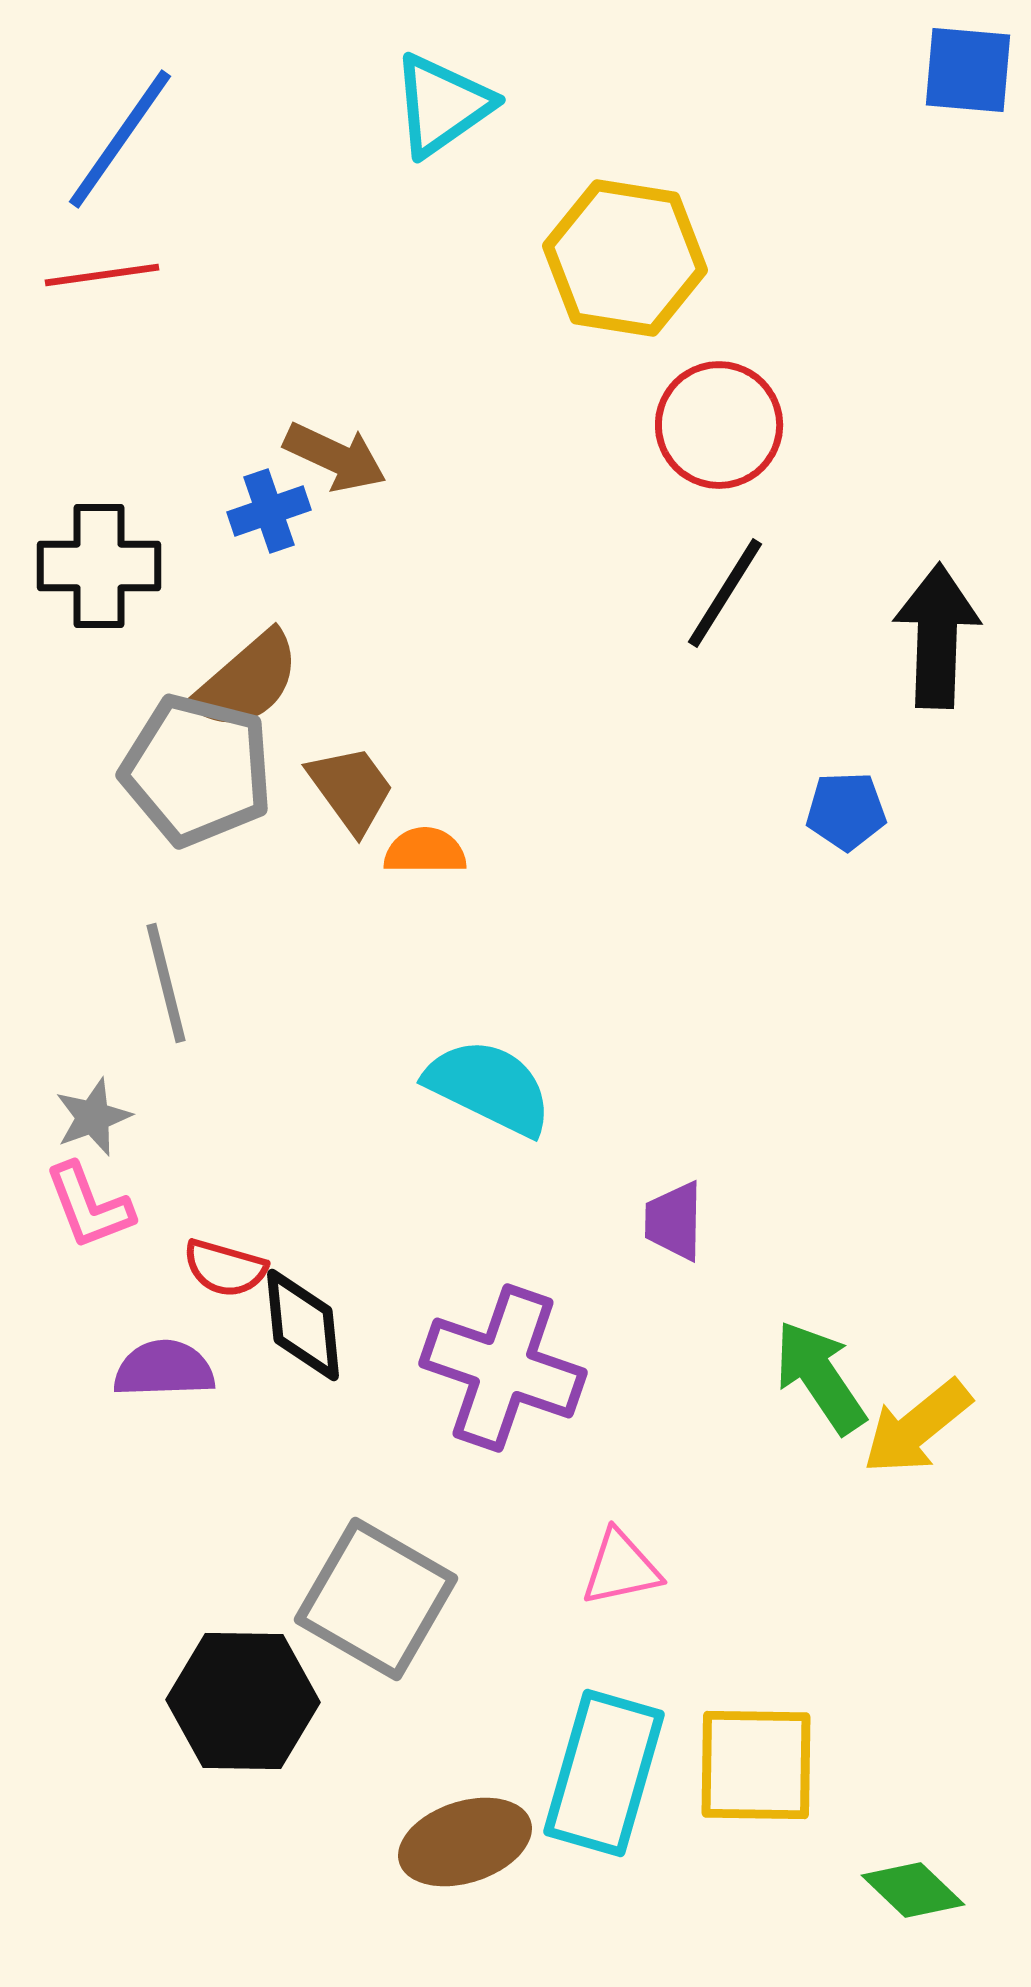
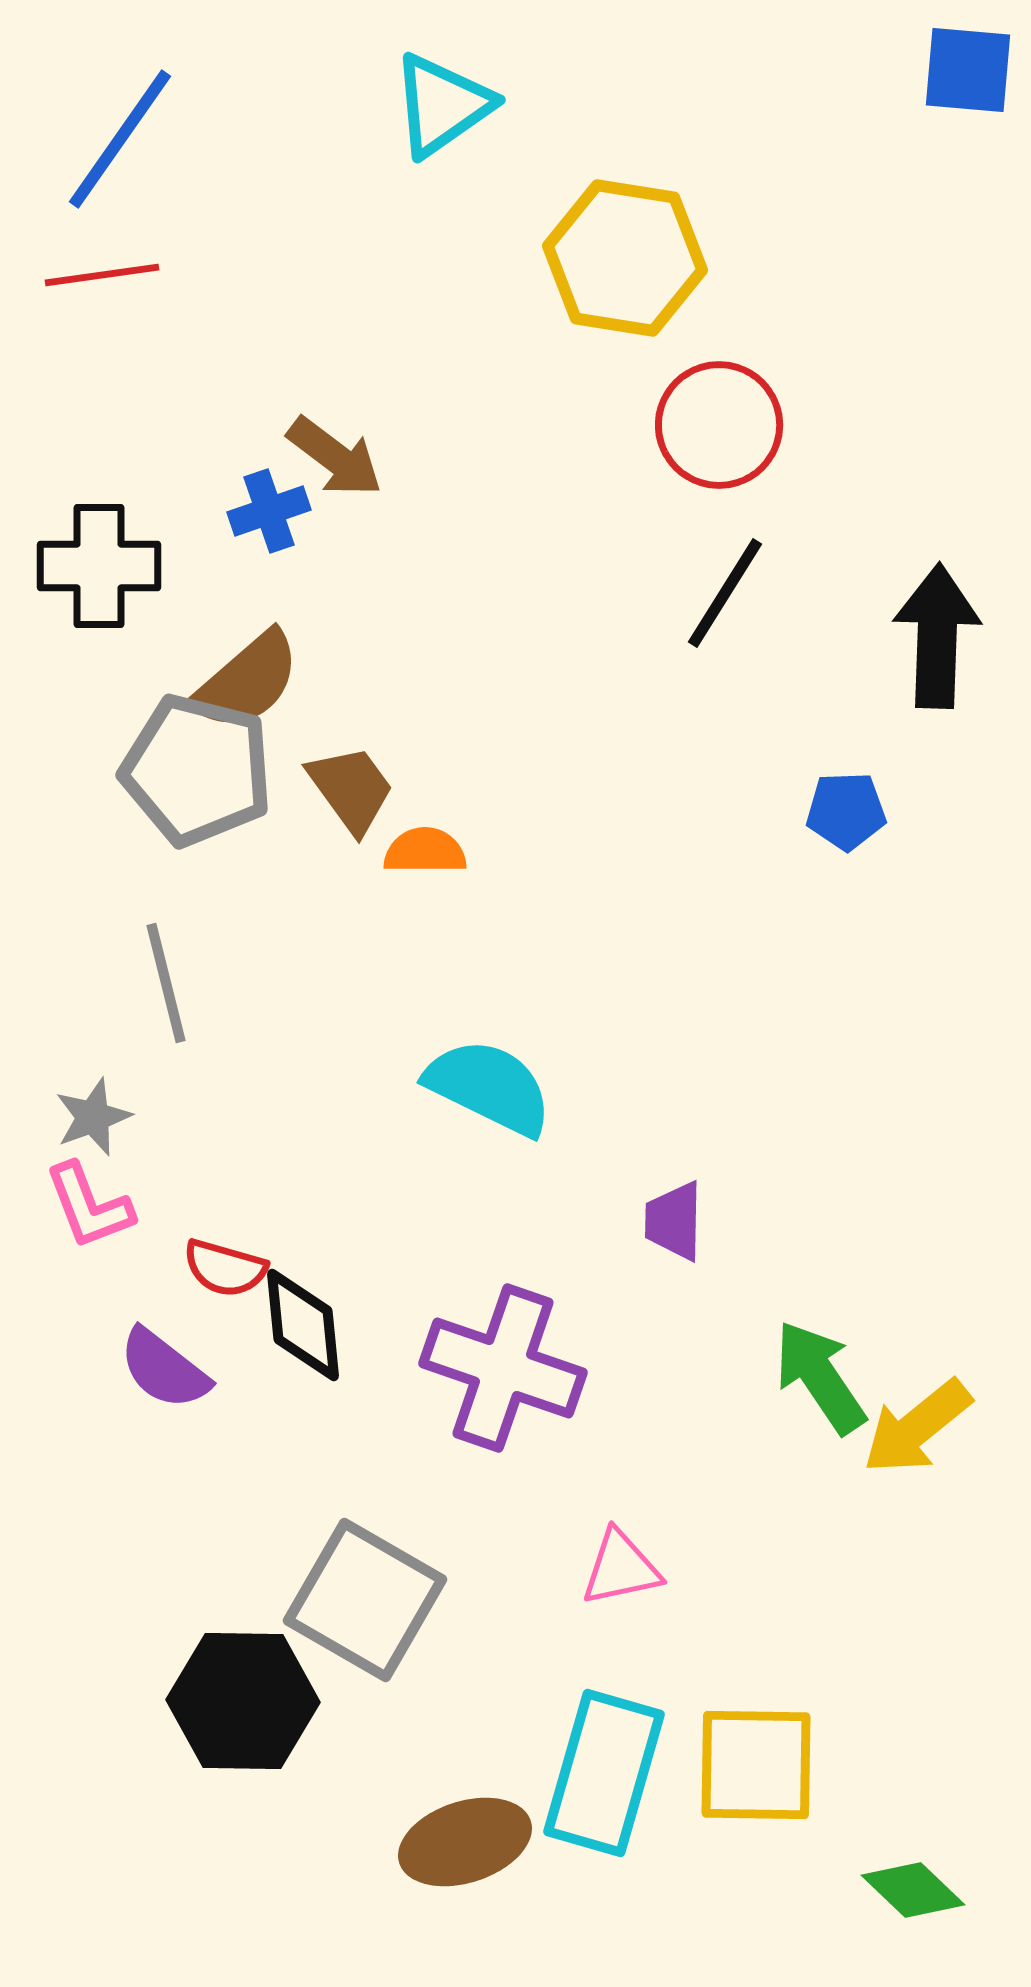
brown arrow: rotated 12 degrees clockwise
purple semicircle: rotated 140 degrees counterclockwise
gray square: moved 11 px left, 1 px down
